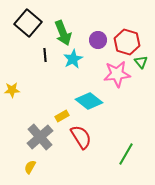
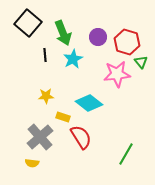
purple circle: moved 3 px up
yellow star: moved 34 px right, 6 px down
cyan diamond: moved 2 px down
yellow rectangle: moved 1 px right, 1 px down; rotated 48 degrees clockwise
yellow semicircle: moved 2 px right, 4 px up; rotated 112 degrees counterclockwise
